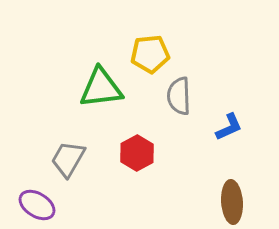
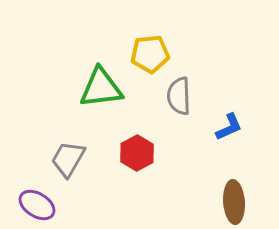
brown ellipse: moved 2 px right
